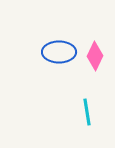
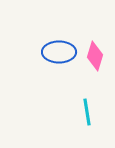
pink diamond: rotated 8 degrees counterclockwise
